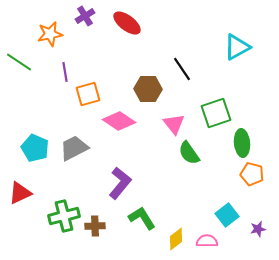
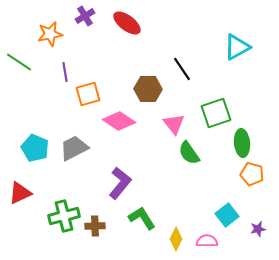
yellow diamond: rotated 25 degrees counterclockwise
